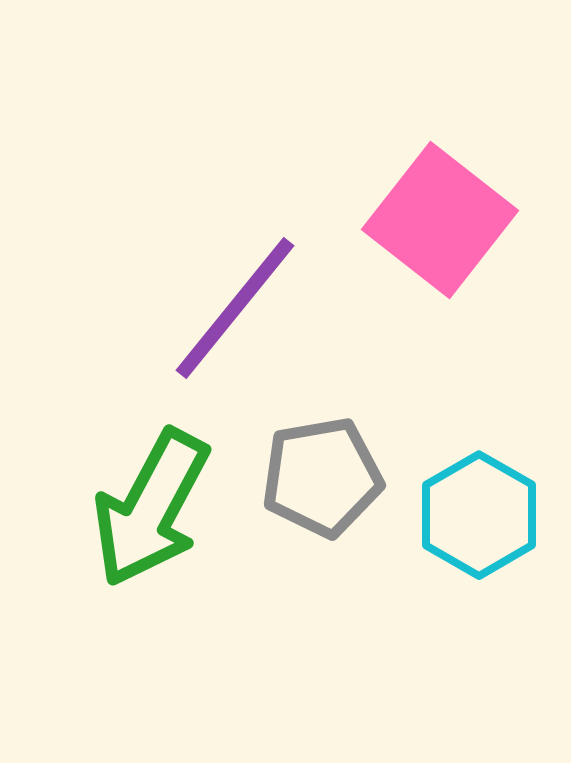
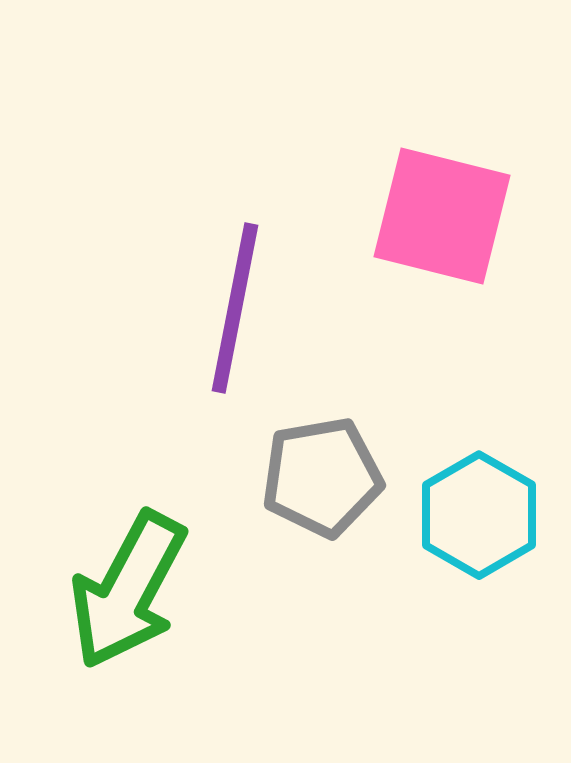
pink square: moved 2 px right, 4 px up; rotated 24 degrees counterclockwise
purple line: rotated 28 degrees counterclockwise
green arrow: moved 23 px left, 82 px down
